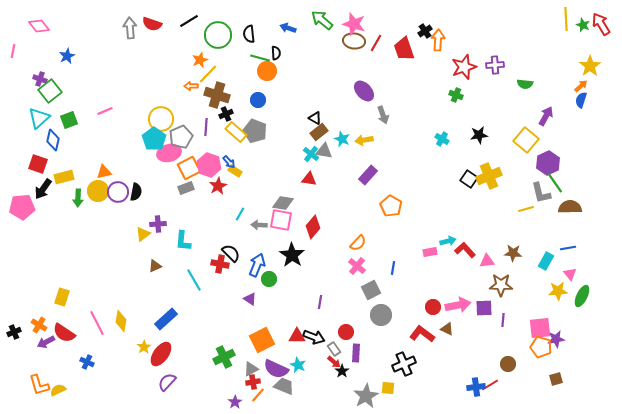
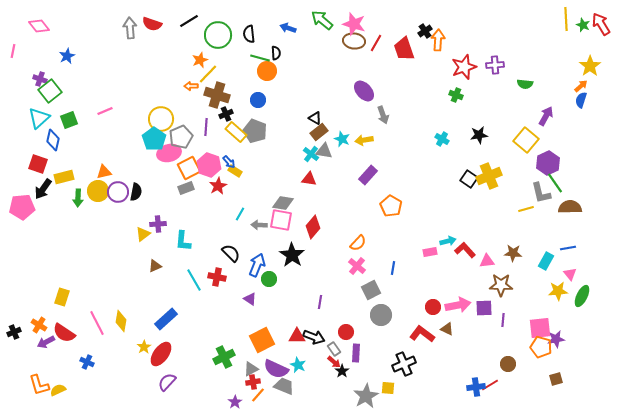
red cross at (220, 264): moved 3 px left, 13 px down
